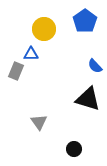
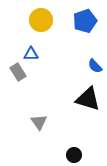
blue pentagon: rotated 15 degrees clockwise
yellow circle: moved 3 px left, 9 px up
gray rectangle: moved 2 px right, 1 px down; rotated 54 degrees counterclockwise
black circle: moved 6 px down
